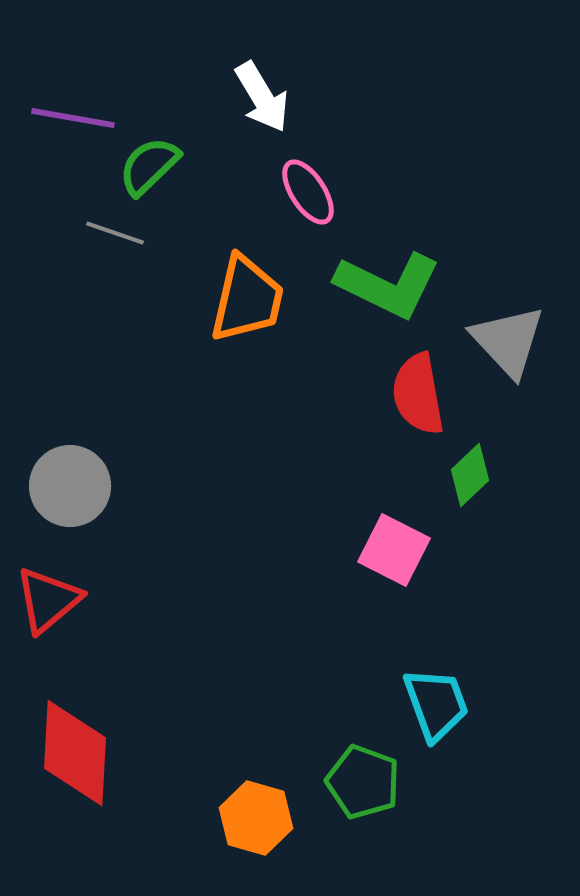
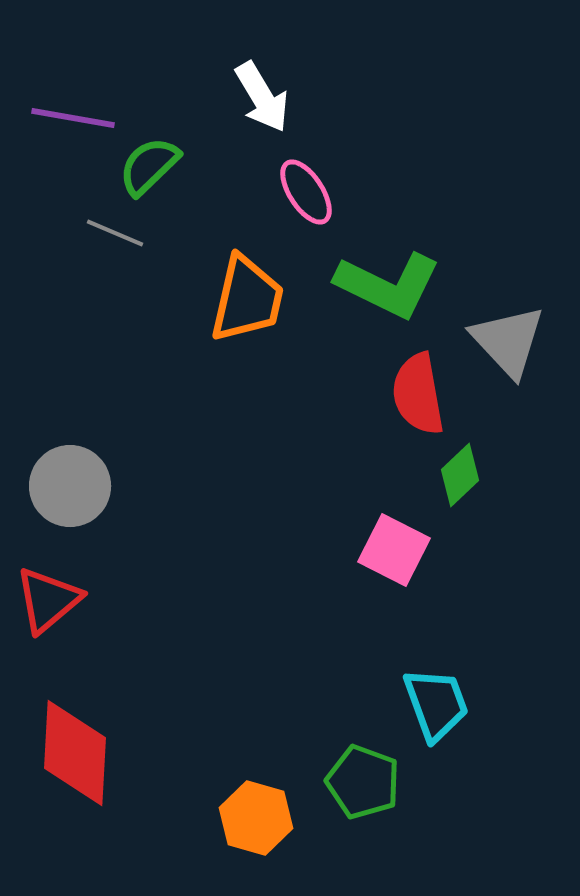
pink ellipse: moved 2 px left
gray line: rotated 4 degrees clockwise
green diamond: moved 10 px left
